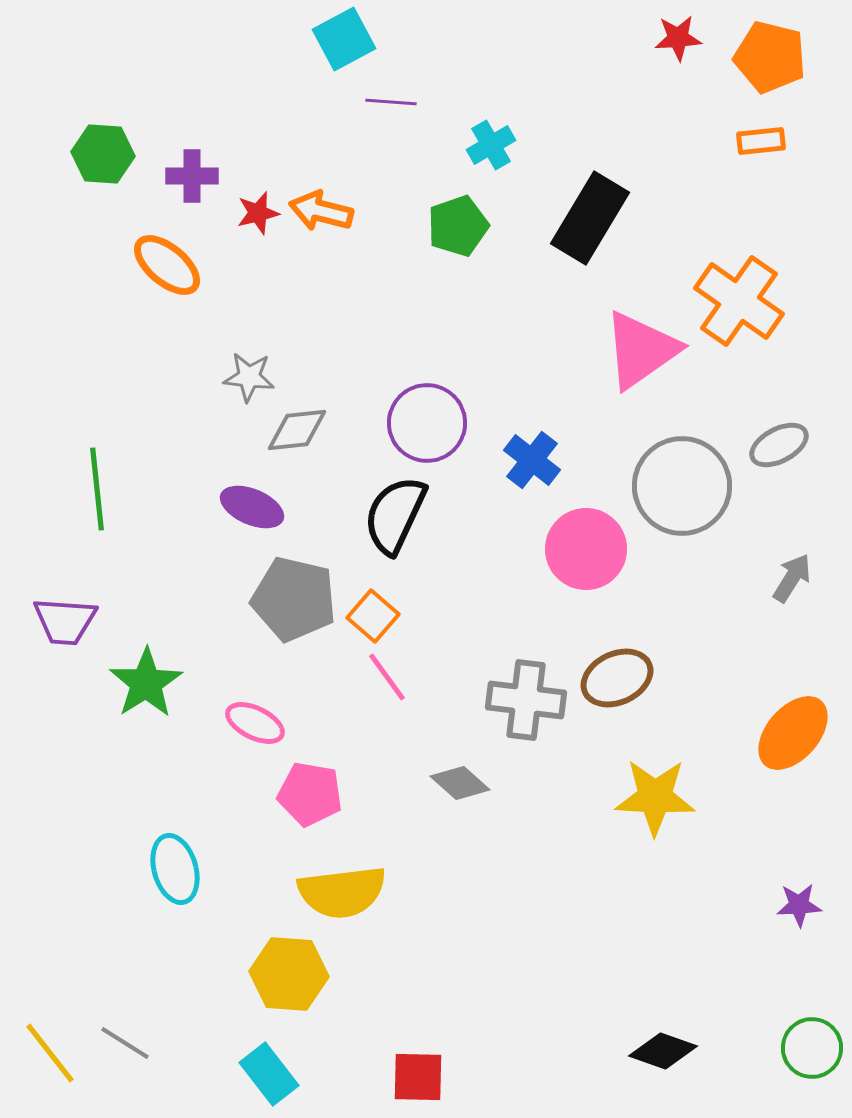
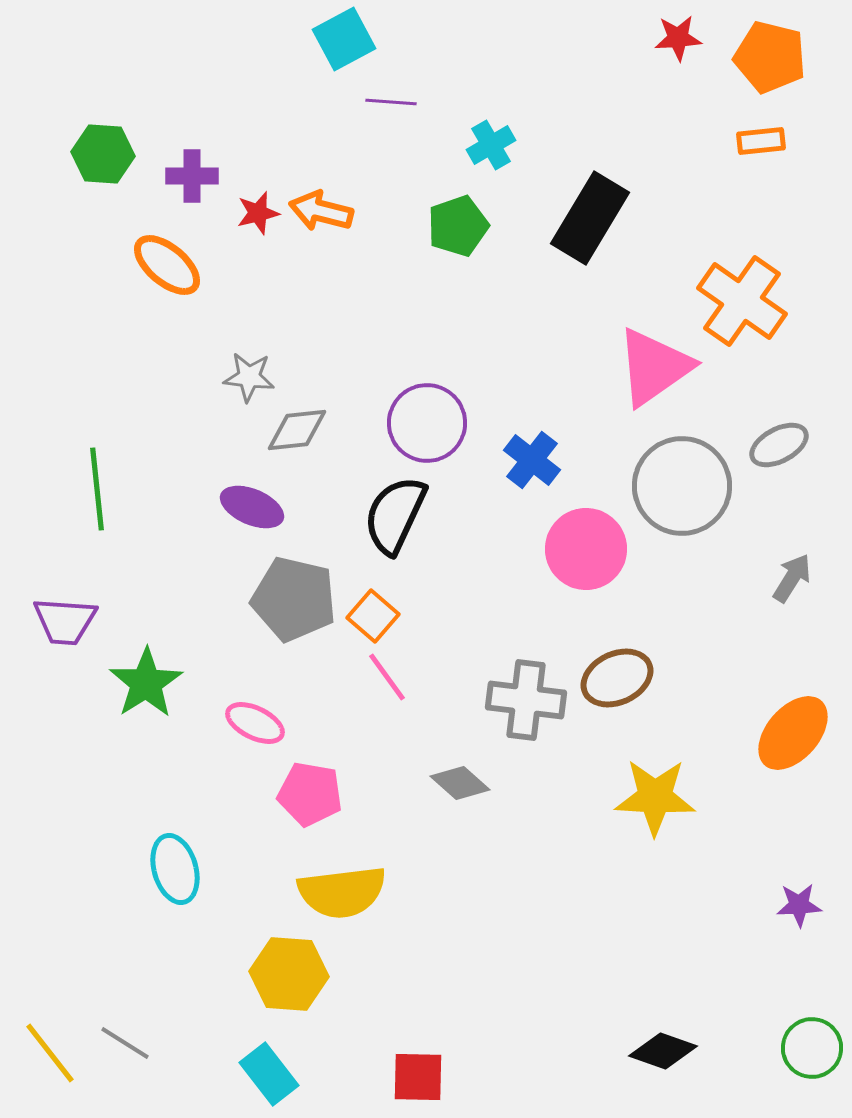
orange cross at (739, 301): moved 3 px right
pink triangle at (641, 350): moved 13 px right, 17 px down
